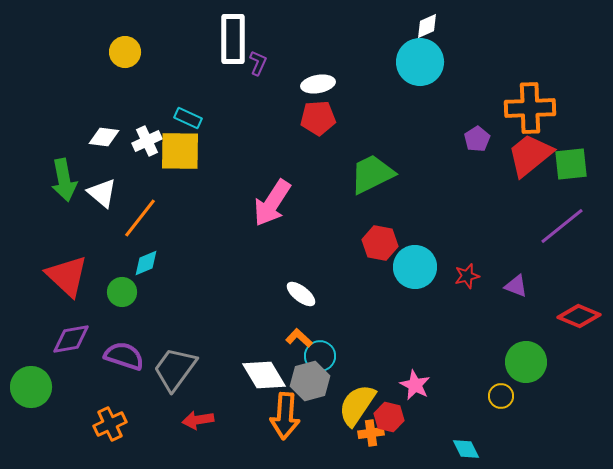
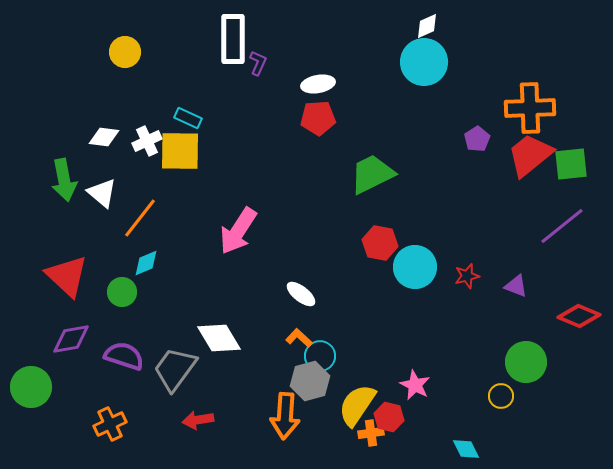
cyan circle at (420, 62): moved 4 px right
pink arrow at (272, 203): moved 34 px left, 28 px down
white diamond at (264, 375): moved 45 px left, 37 px up
